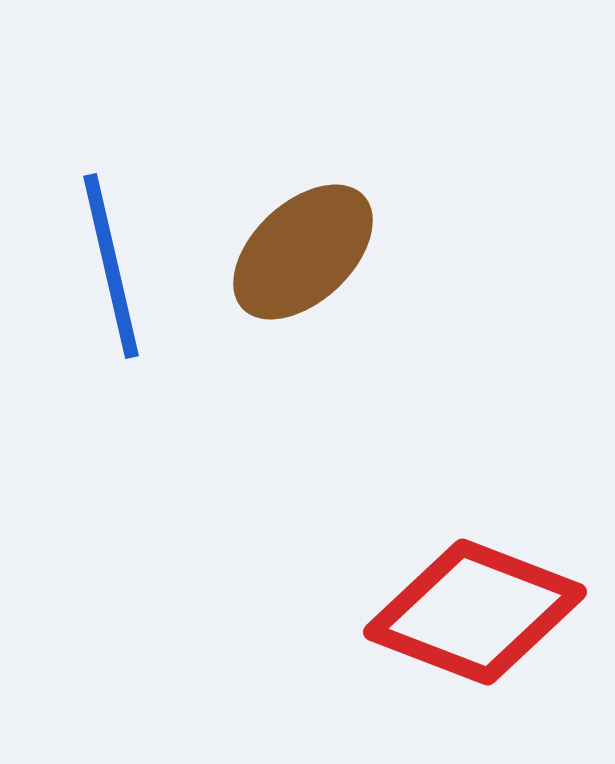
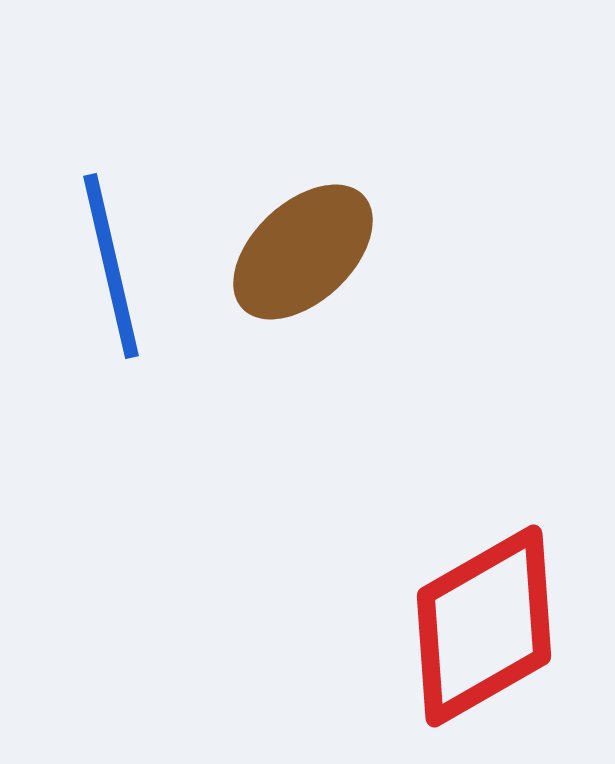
red diamond: moved 9 px right, 14 px down; rotated 51 degrees counterclockwise
